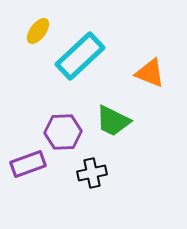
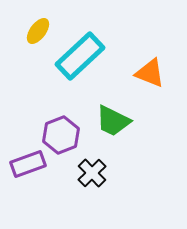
purple hexagon: moved 2 px left, 3 px down; rotated 18 degrees counterclockwise
black cross: rotated 32 degrees counterclockwise
